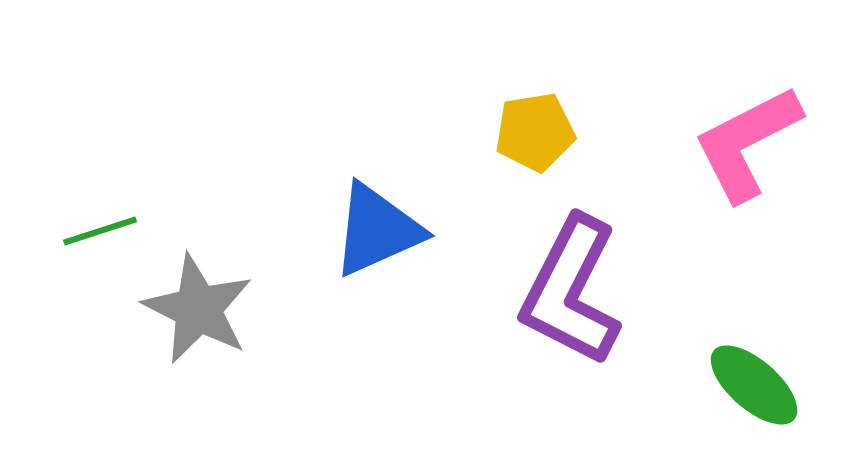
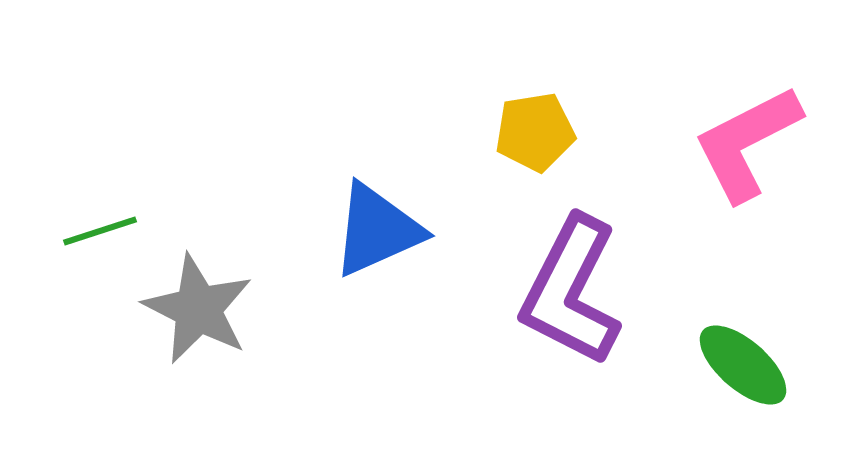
green ellipse: moved 11 px left, 20 px up
